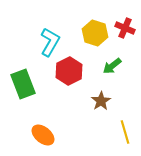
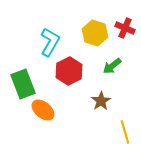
orange ellipse: moved 25 px up
